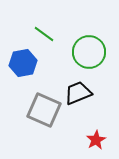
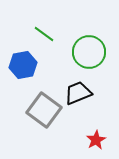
blue hexagon: moved 2 px down
gray square: rotated 12 degrees clockwise
